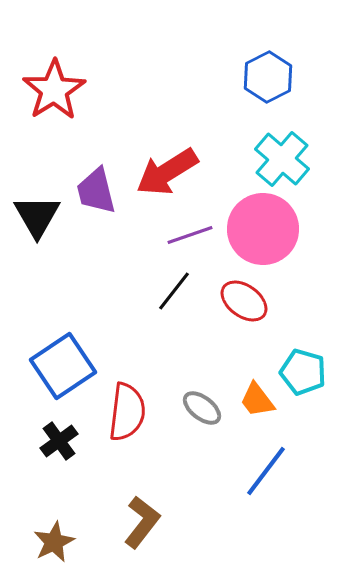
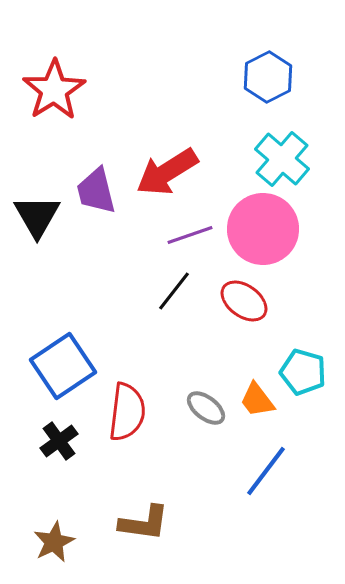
gray ellipse: moved 4 px right
brown L-shape: moved 2 px right, 1 px down; rotated 60 degrees clockwise
